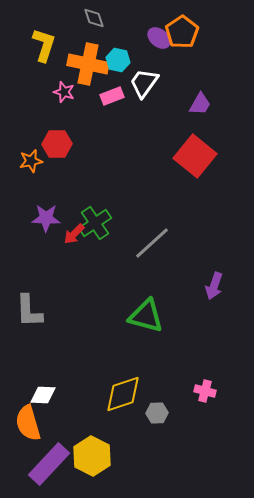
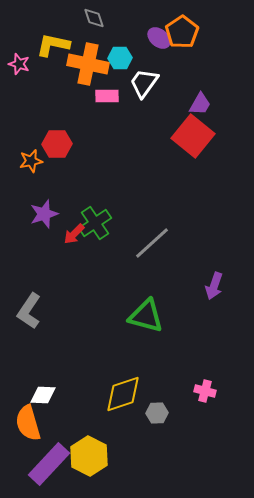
yellow L-shape: moved 9 px right; rotated 96 degrees counterclockwise
cyan hexagon: moved 2 px right, 2 px up; rotated 15 degrees counterclockwise
pink star: moved 45 px left, 28 px up
pink rectangle: moved 5 px left; rotated 20 degrees clockwise
red square: moved 2 px left, 20 px up
purple star: moved 2 px left, 4 px up; rotated 20 degrees counterclockwise
gray L-shape: rotated 36 degrees clockwise
yellow hexagon: moved 3 px left
